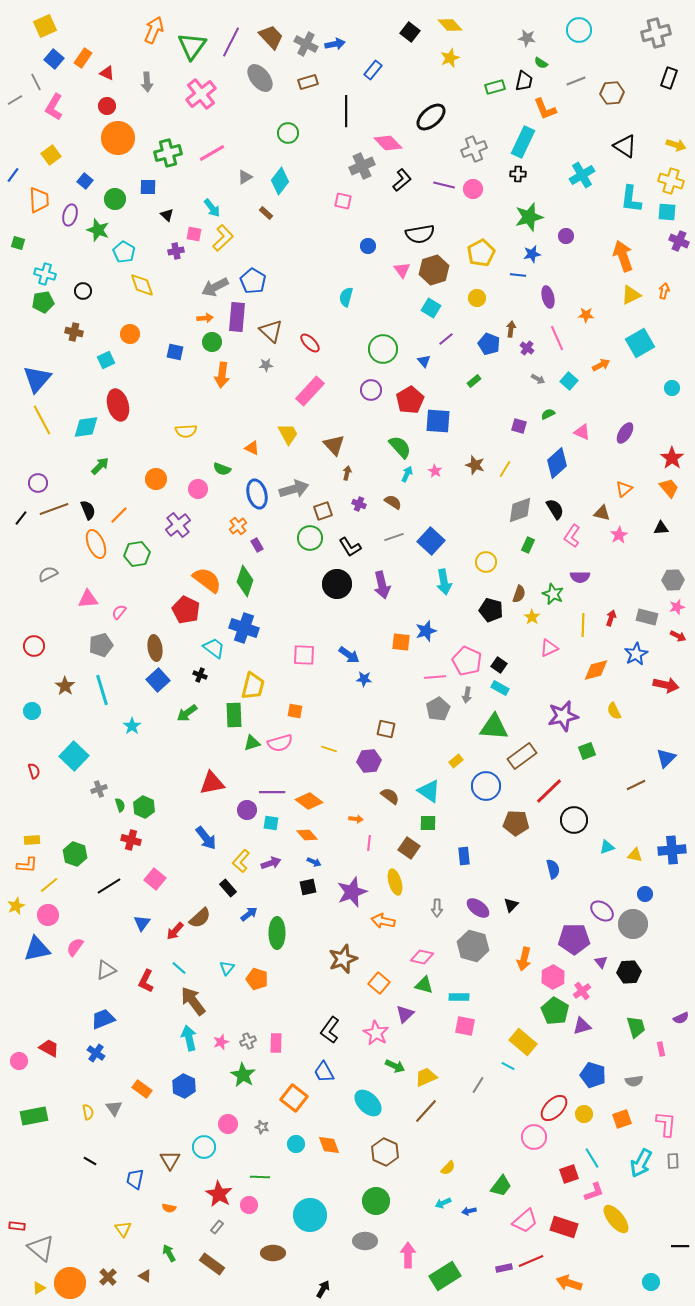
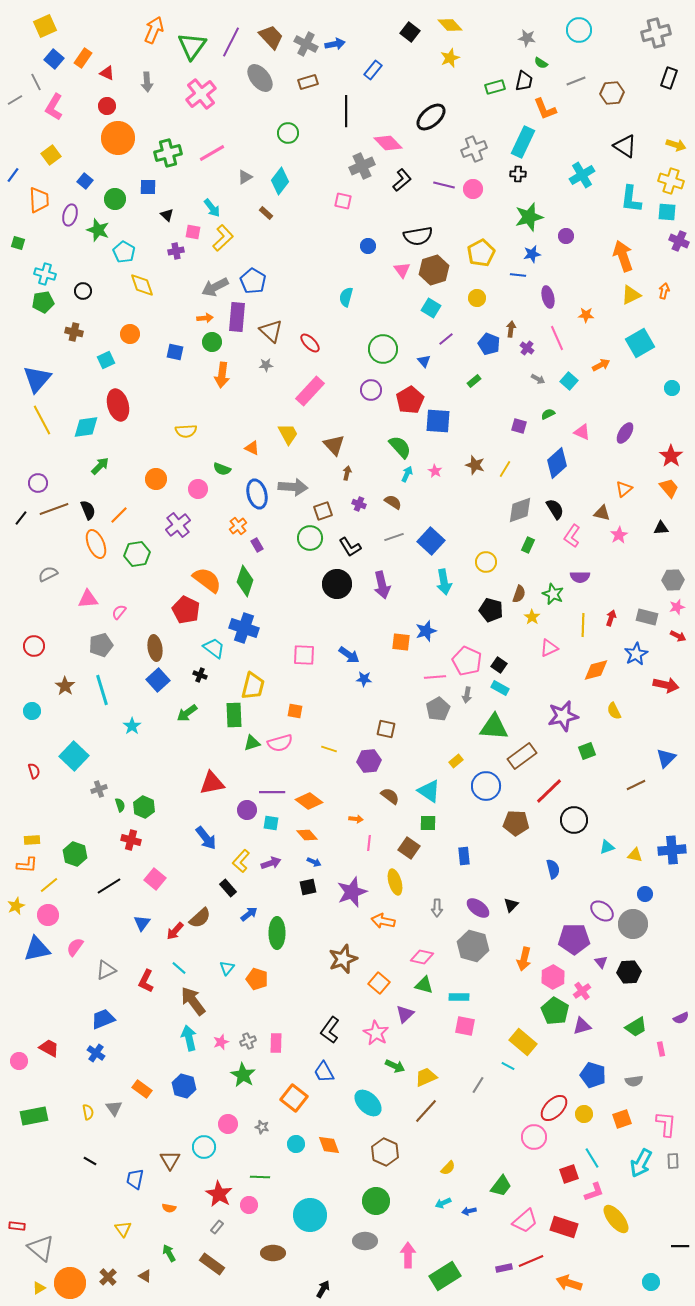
pink square at (194, 234): moved 1 px left, 2 px up
black semicircle at (420, 234): moved 2 px left, 2 px down
red star at (672, 458): moved 1 px left, 2 px up
gray arrow at (294, 489): moved 1 px left, 2 px up; rotated 20 degrees clockwise
green trapezoid at (636, 1027): rotated 75 degrees clockwise
blue hexagon at (184, 1086): rotated 10 degrees counterclockwise
